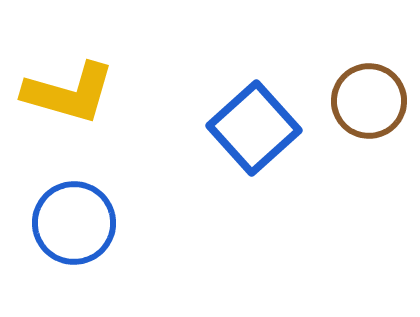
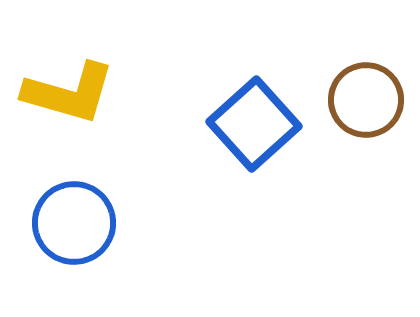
brown circle: moved 3 px left, 1 px up
blue square: moved 4 px up
